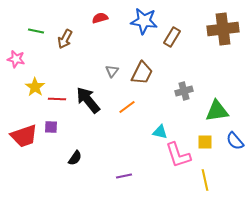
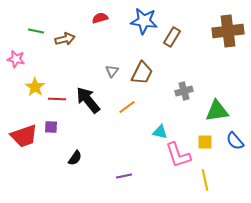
brown cross: moved 5 px right, 2 px down
brown arrow: rotated 132 degrees counterclockwise
